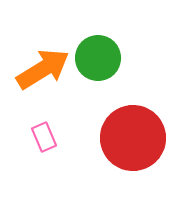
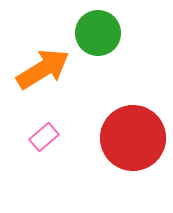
green circle: moved 25 px up
pink rectangle: rotated 72 degrees clockwise
